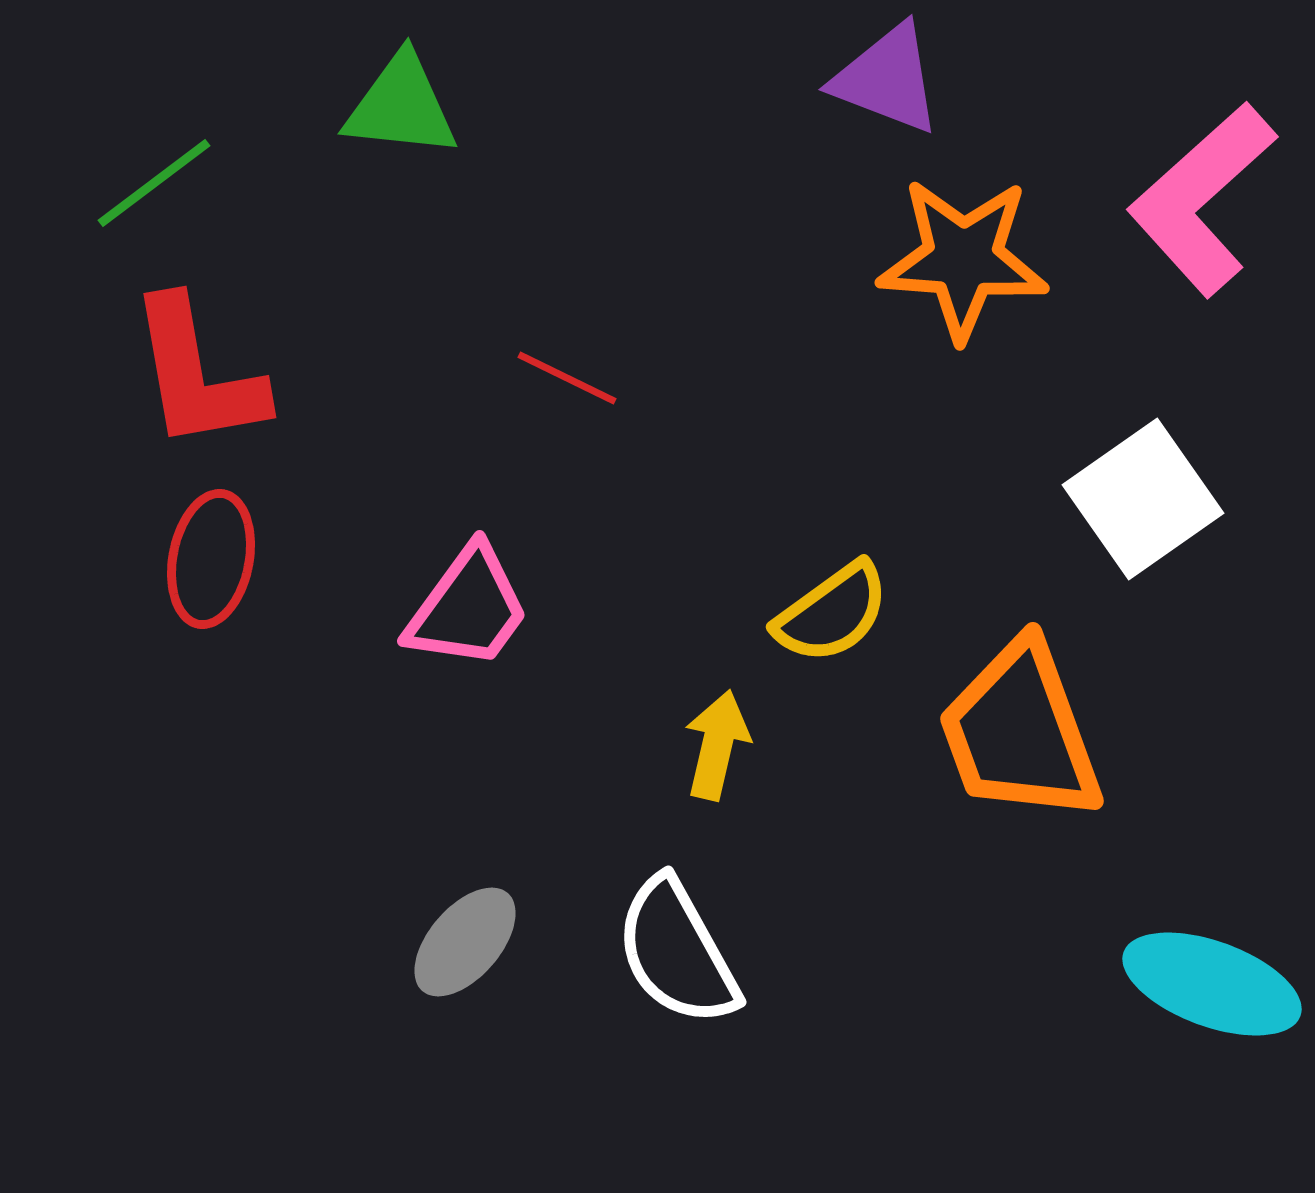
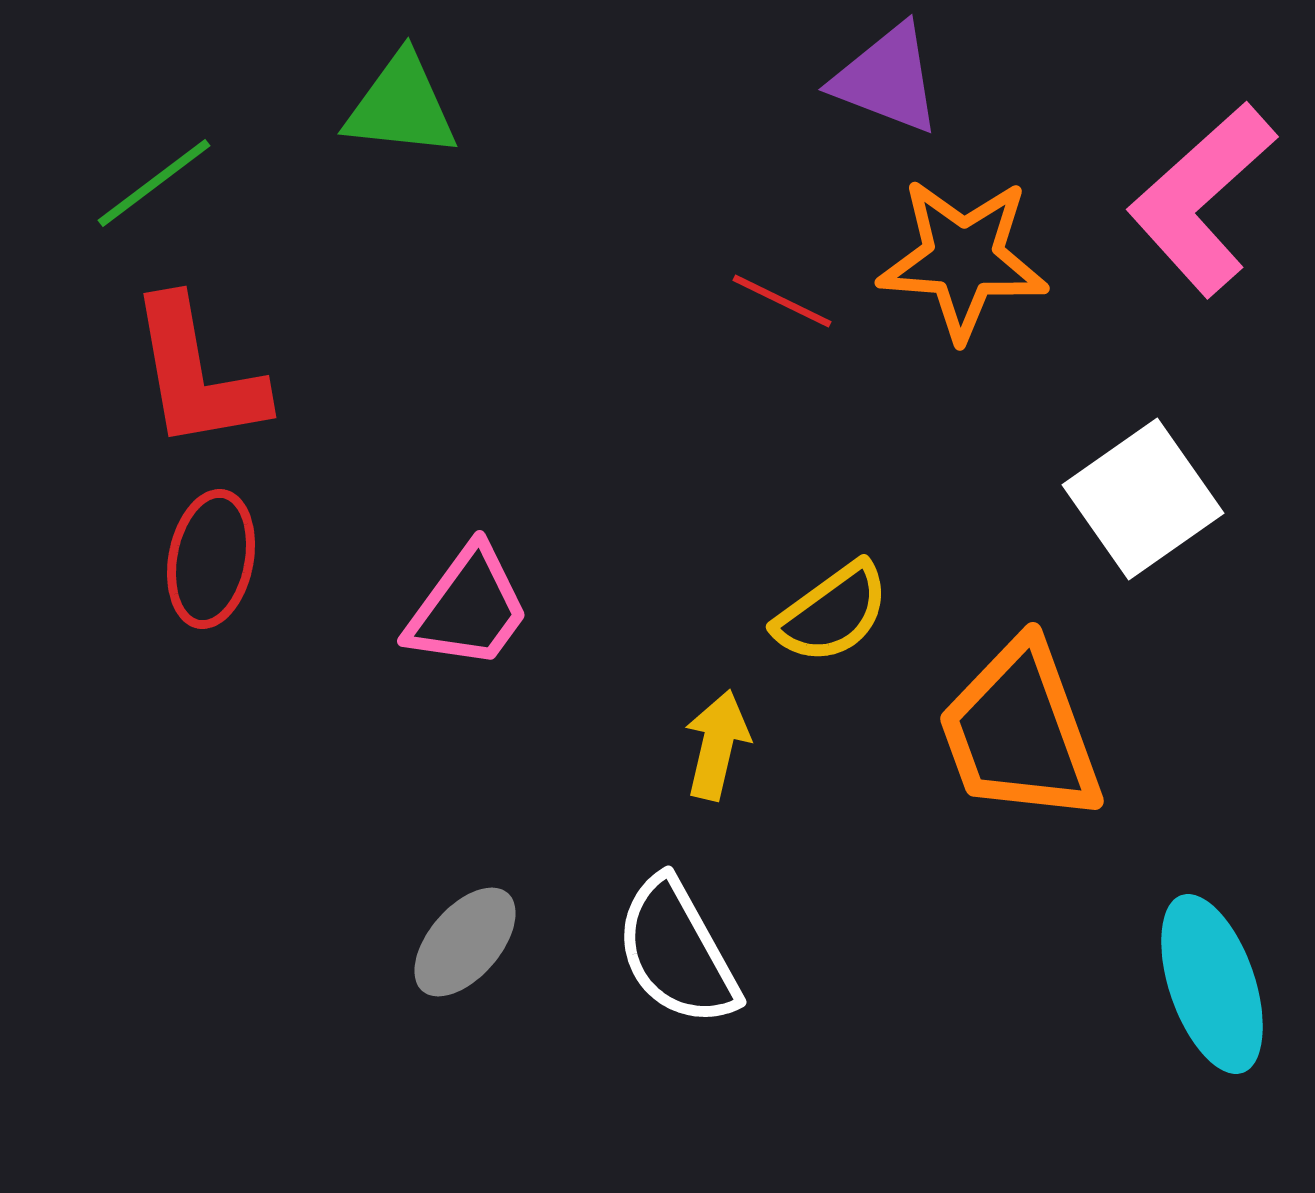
red line: moved 215 px right, 77 px up
cyan ellipse: rotated 51 degrees clockwise
